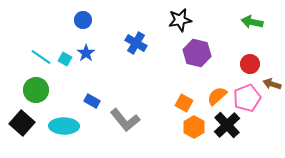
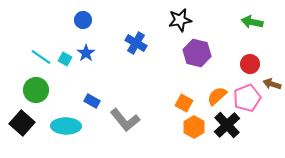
cyan ellipse: moved 2 px right
